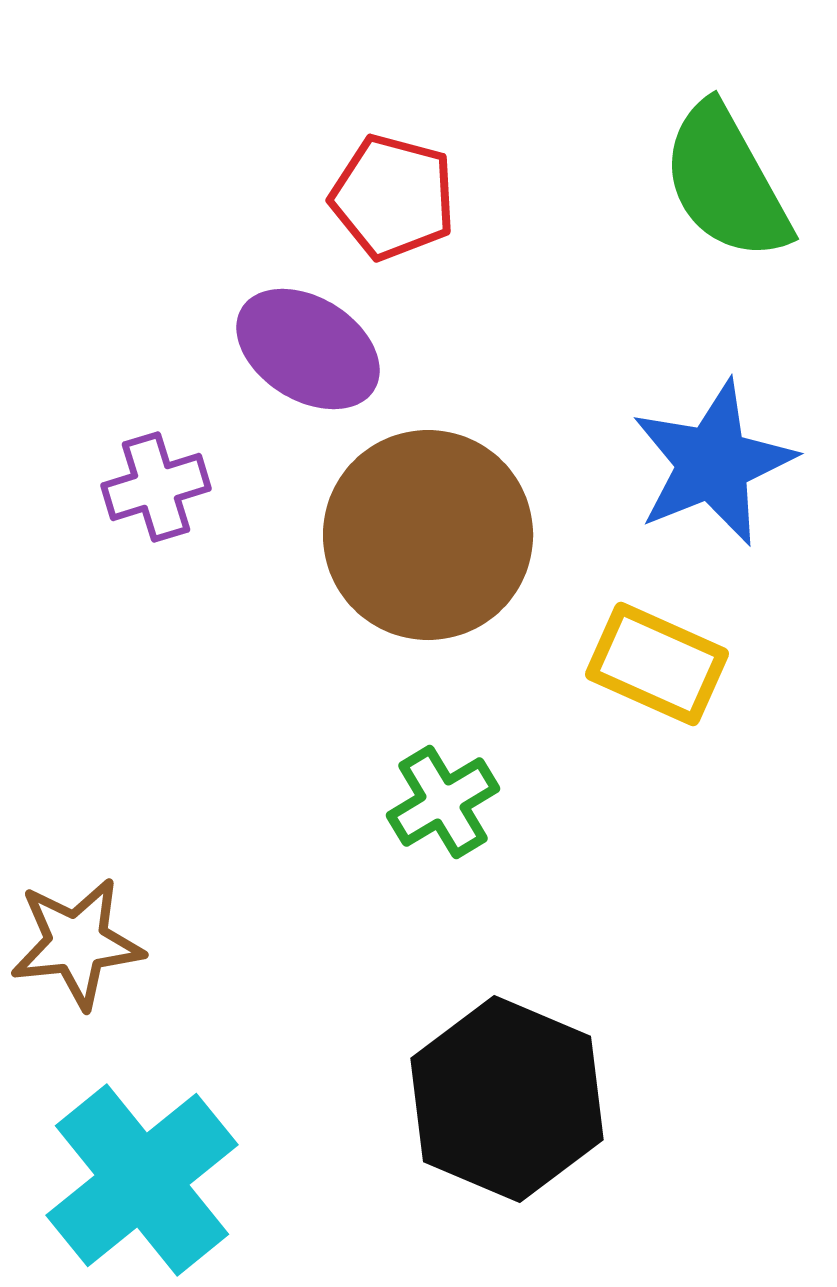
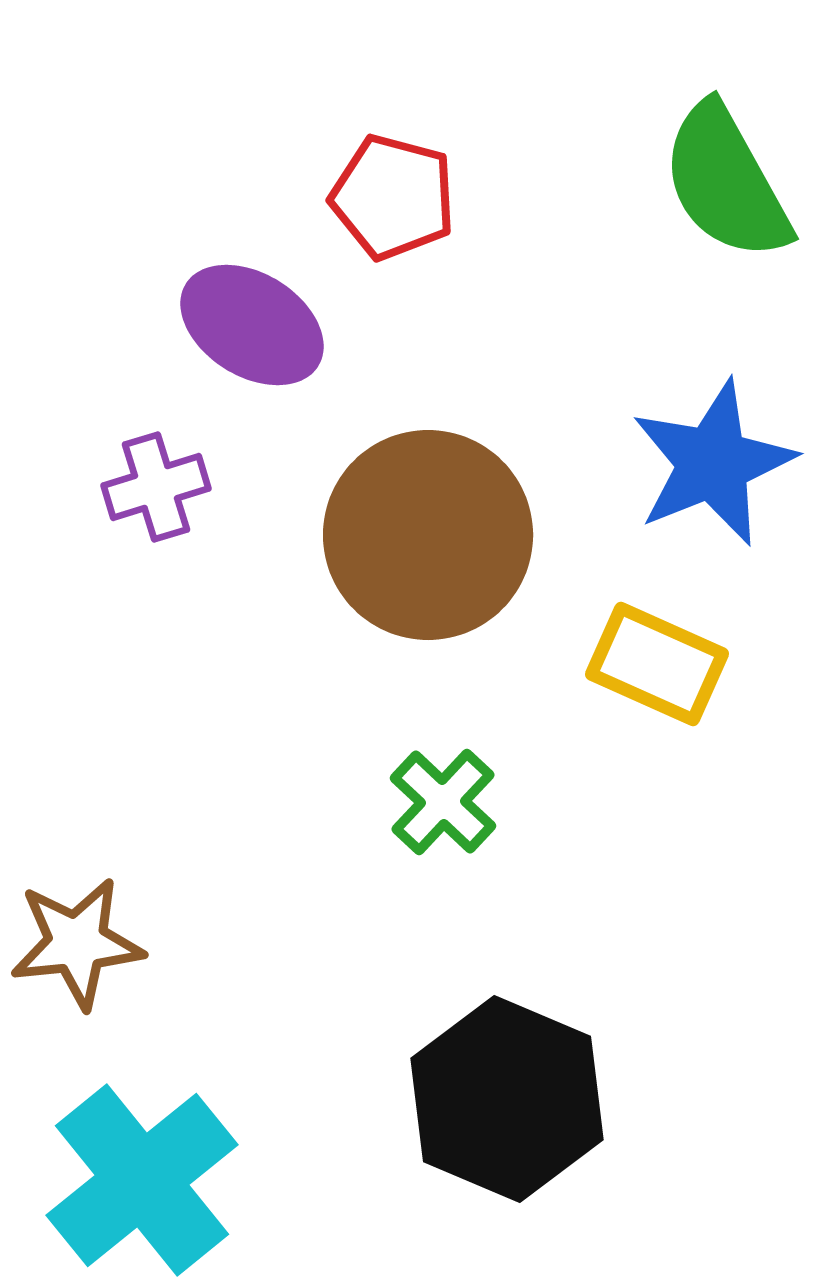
purple ellipse: moved 56 px left, 24 px up
green cross: rotated 16 degrees counterclockwise
